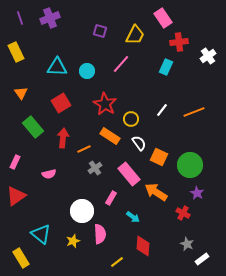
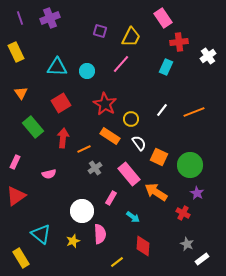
yellow trapezoid at (135, 35): moved 4 px left, 2 px down
